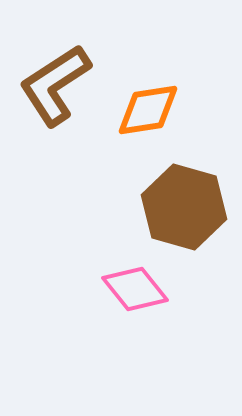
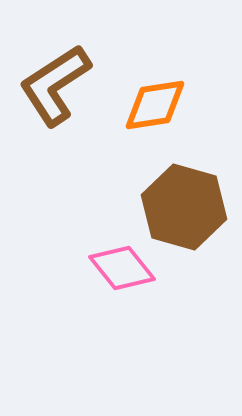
orange diamond: moved 7 px right, 5 px up
pink diamond: moved 13 px left, 21 px up
